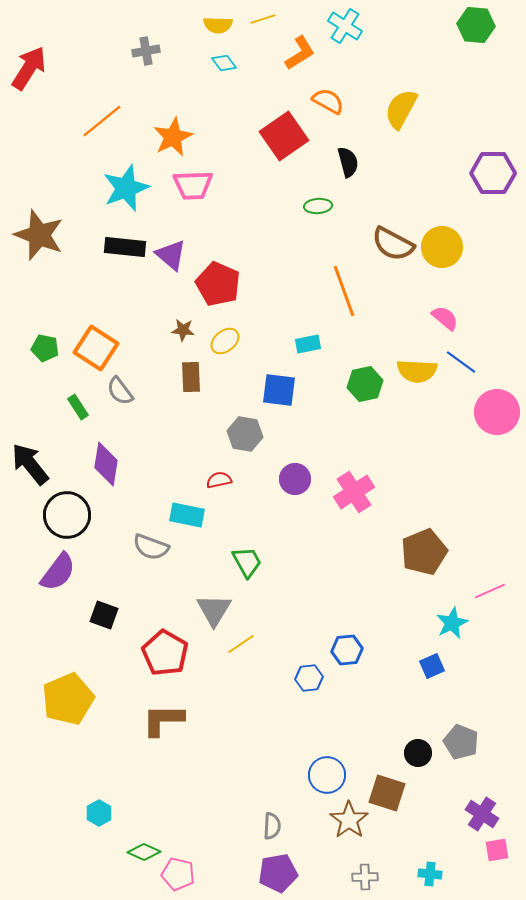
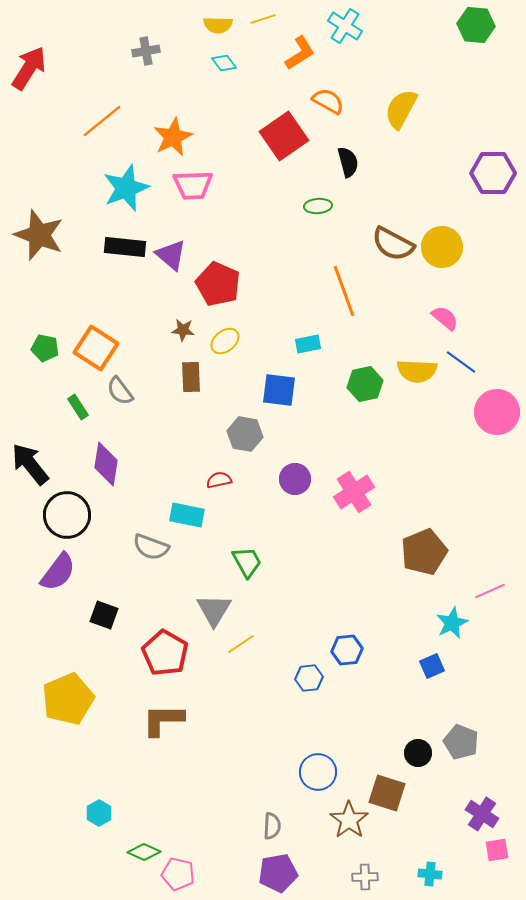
blue circle at (327, 775): moved 9 px left, 3 px up
